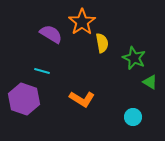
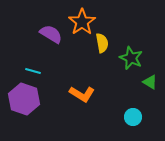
green star: moved 3 px left
cyan line: moved 9 px left
orange L-shape: moved 5 px up
